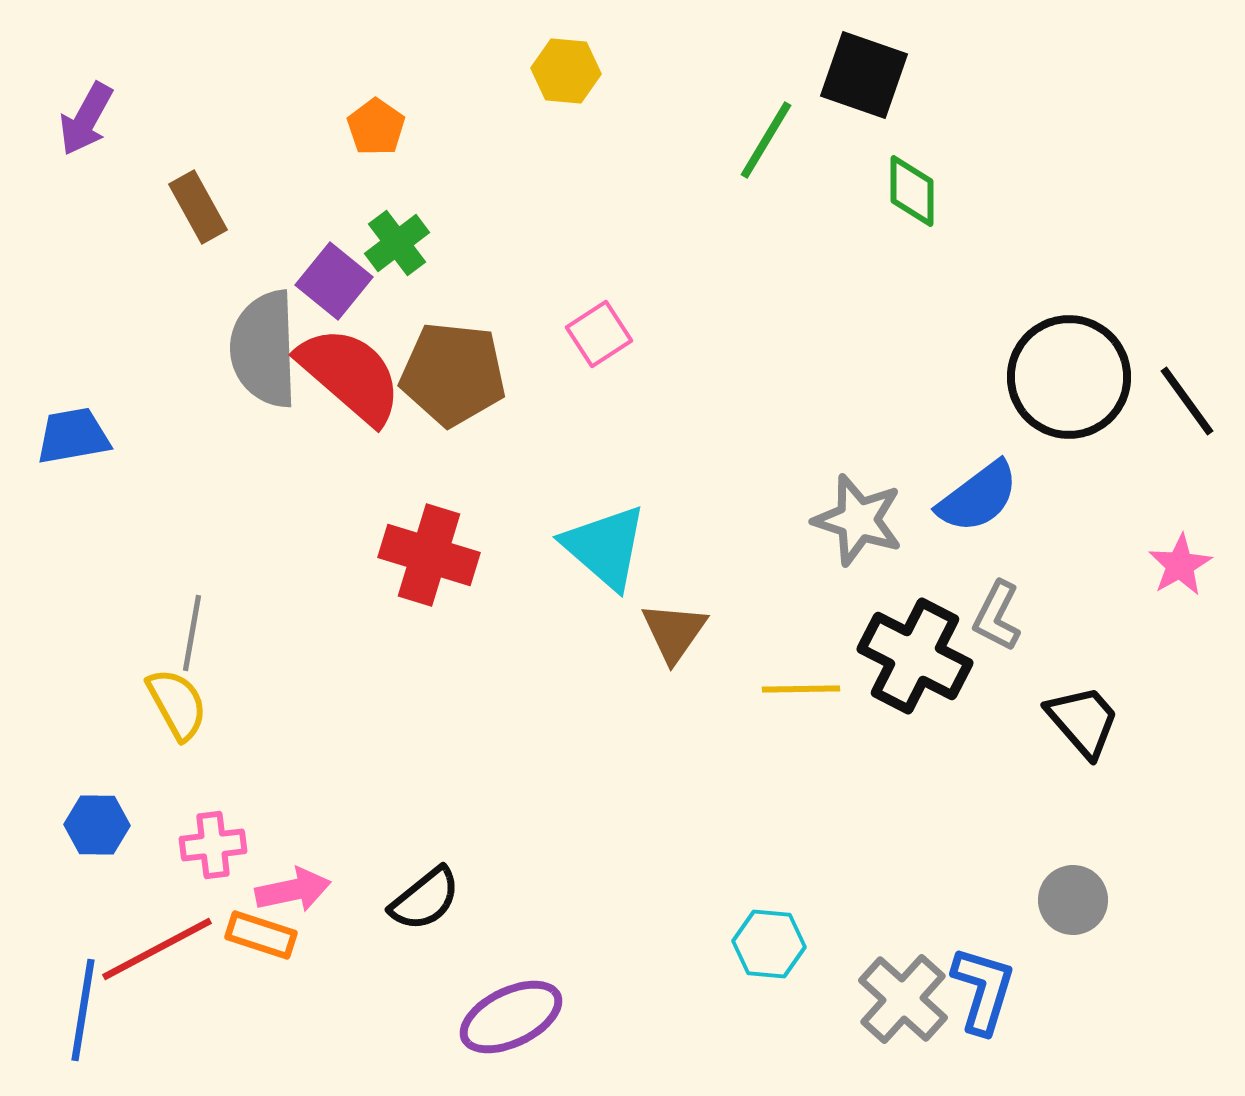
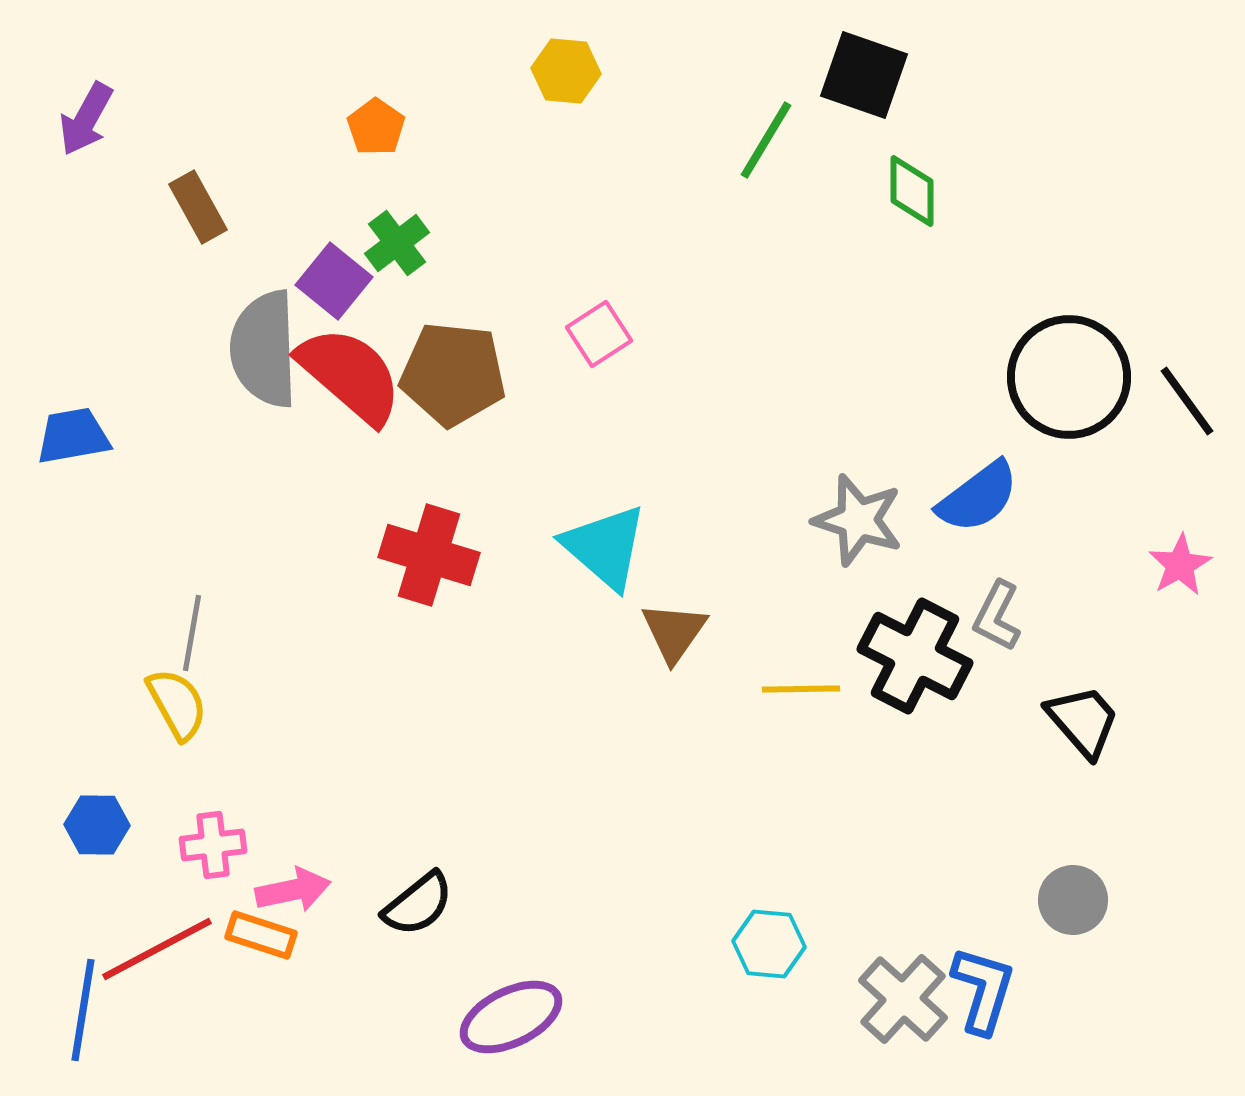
black semicircle: moved 7 px left, 5 px down
